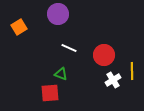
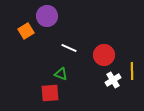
purple circle: moved 11 px left, 2 px down
orange square: moved 7 px right, 4 px down
